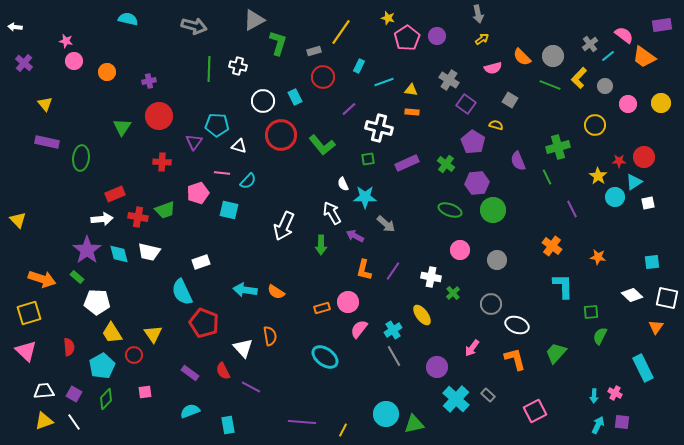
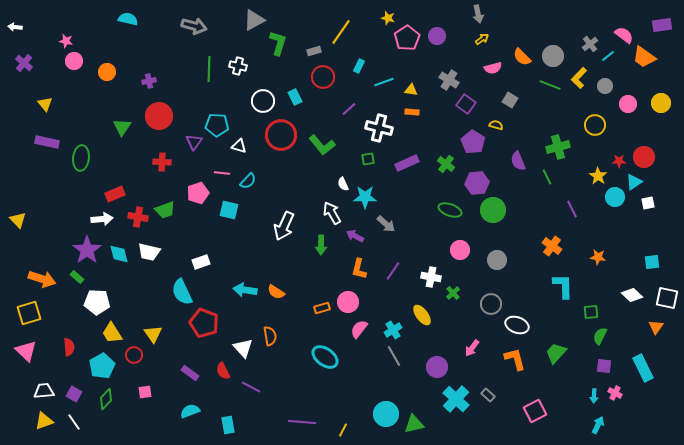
orange L-shape at (364, 270): moved 5 px left, 1 px up
purple square at (622, 422): moved 18 px left, 56 px up
